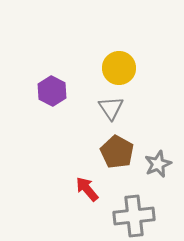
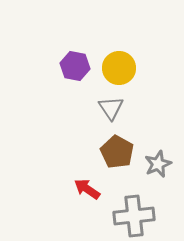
purple hexagon: moved 23 px right, 25 px up; rotated 16 degrees counterclockwise
red arrow: rotated 16 degrees counterclockwise
